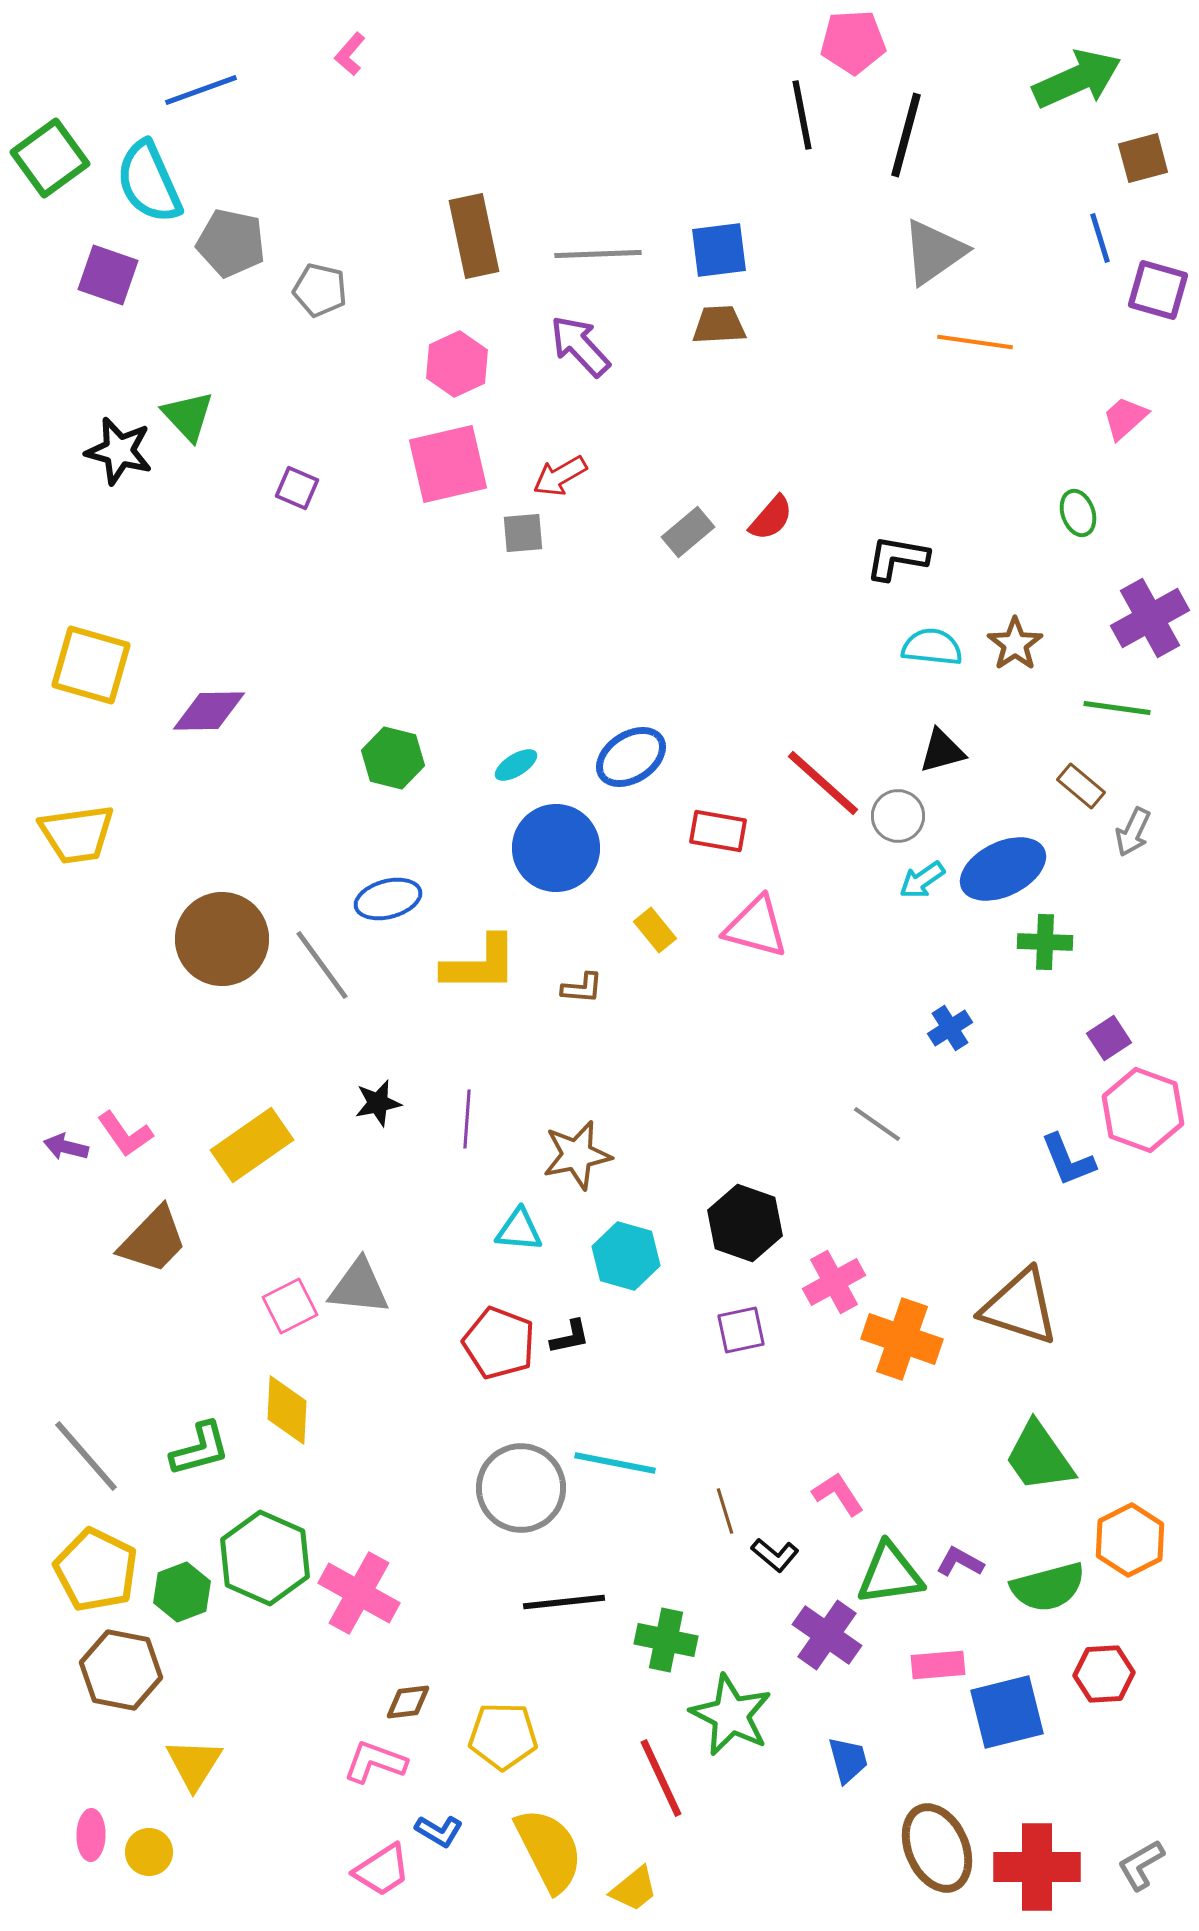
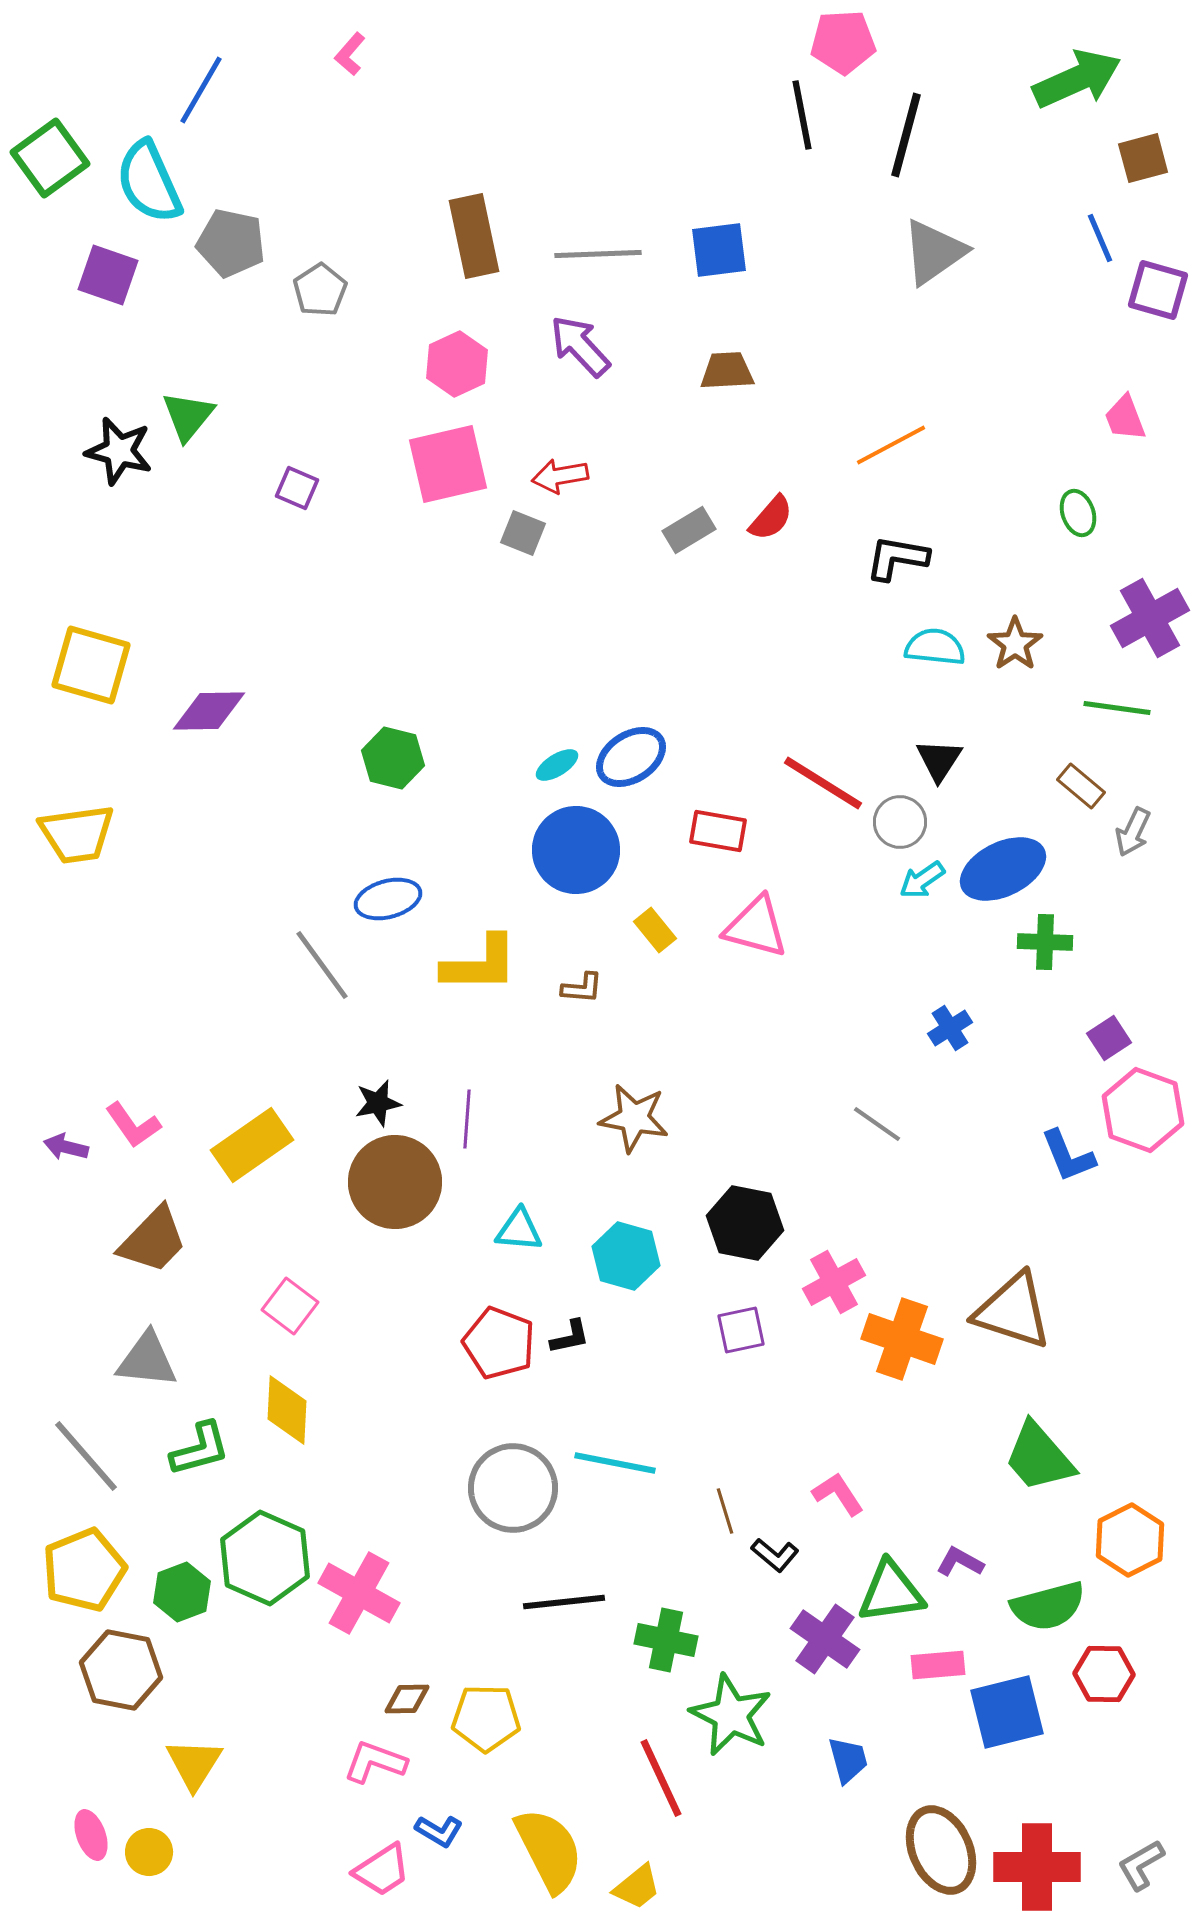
pink pentagon at (853, 42): moved 10 px left
blue line at (201, 90): rotated 40 degrees counterclockwise
blue line at (1100, 238): rotated 6 degrees counterclockwise
gray pentagon at (320, 290): rotated 26 degrees clockwise
brown trapezoid at (719, 325): moved 8 px right, 46 px down
orange line at (975, 342): moved 84 px left, 103 px down; rotated 36 degrees counterclockwise
green triangle at (188, 416): rotated 22 degrees clockwise
pink trapezoid at (1125, 418): rotated 69 degrees counterclockwise
red arrow at (560, 476): rotated 20 degrees clockwise
gray rectangle at (688, 532): moved 1 px right, 2 px up; rotated 9 degrees clockwise
gray square at (523, 533): rotated 27 degrees clockwise
cyan semicircle at (932, 647): moved 3 px right
black triangle at (942, 751): moved 3 px left, 9 px down; rotated 42 degrees counterclockwise
cyan ellipse at (516, 765): moved 41 px right
red line at (823, 783): rotated 10 degrees counterclockwise
gray circle at (898, 816): moved 2 px right, 6 px down
blue circle at (556, 848): moved 20 px right, 2 px down
brown circle at (222, 939): moved 173 px right, 243 px down
pink L-shape at (125, 1134): moved 8 px right, 9 px up
brown star at (577, 1155): moved 57 px right, 37 px up; rotated 22 degrees clockwise
blue L-shape at (1068, 1160): moved 4 px up
black hexagon at (745, 1223): rotated 8 degrees counterclockwise
gray triangle at (359, 1287): moved 212 px left, 73 px down
pink square at (290, 1306): rotated 26 degrees counterclockwise
brown triangle at (1020, 1307): moved 7 px left, 4 px down
green trapezoid at (1039, 1457): rotated 6 degrees counterclockwise
gray circle at (521, 1488): moved 8 px left
yellow pentagon at (96, 1570): moved 12 px left; rotated 24 degrees clockwise
green triangle at (890, 1574): moved 1 px right, 18 px down
green semicircle at (1048, 1587): moved 19 px down
purple cross at (827, 1635): moved 2 px left, 4 px down
red hexagon at (1104, 1674): rotated 4 degrees clockwise
brown diamond at (408, 1702): moved 1 px left, 3 px up; rotated 6 degrees clockwise
yellow pentagon at (503, 1736): moved 17 px left, 18 px up
pink ellipse at (91, 1835): rotated 21 degrees counterclockwise
brown ellipse at (937, 1848): moved 4 px right, 2 px down
yellow trapezoid at (634, 1889): moved 3 px right, 2 px up
